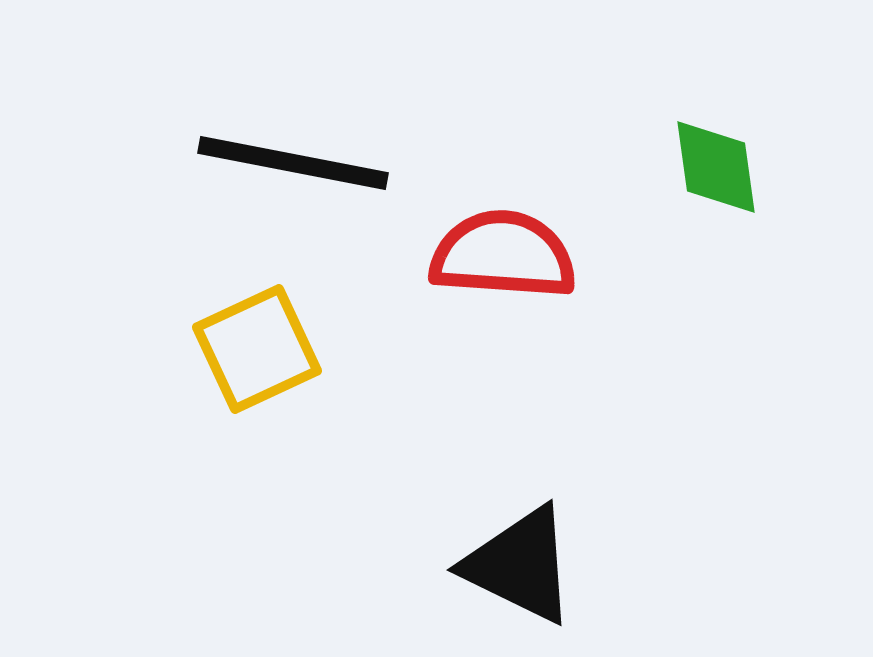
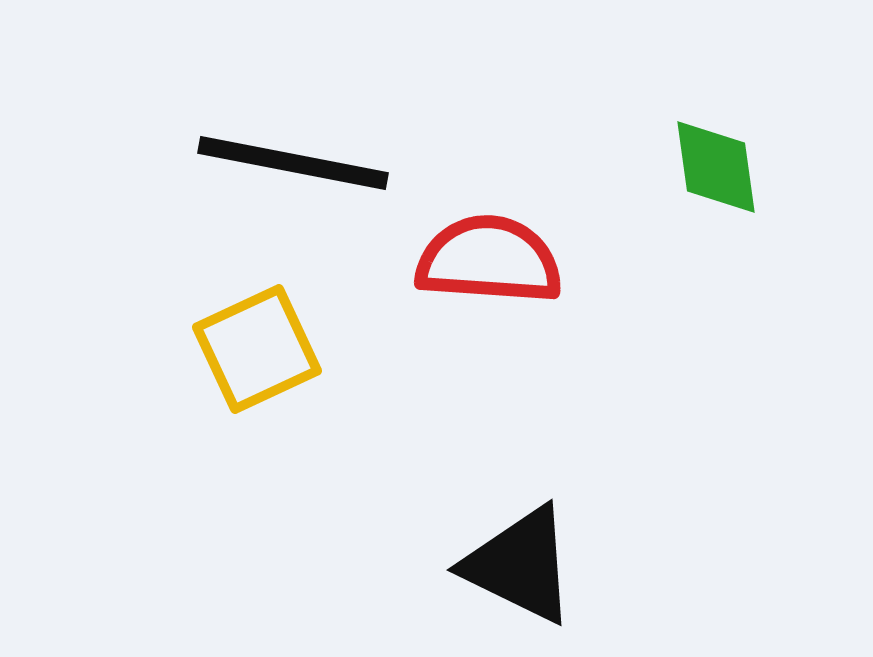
red semicircle: moved 14 px left, 5 px down
